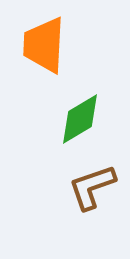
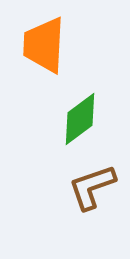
green diamond: rotated 6 degrees counterclockwise
